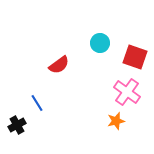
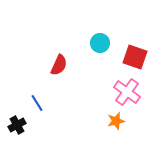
red semicircle: rotated 30 degrees counterclockwise
